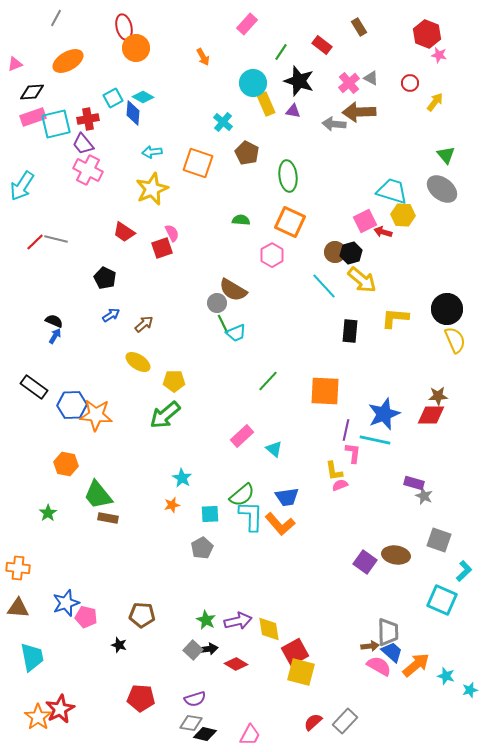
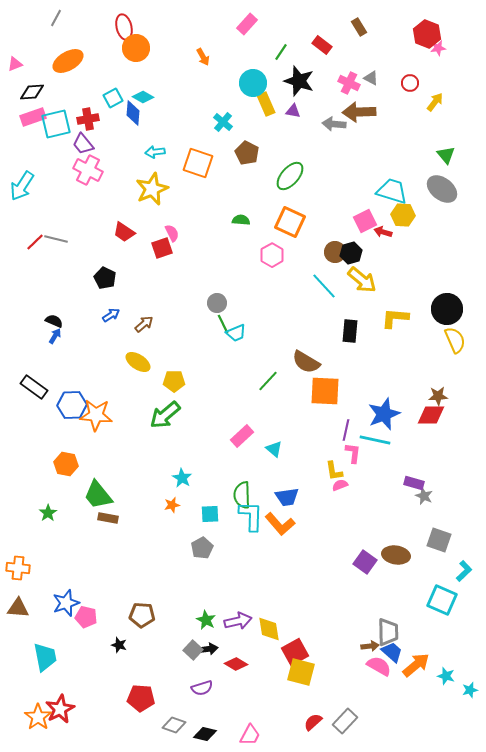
pink star at (439, 55): moved 1 px left, 7 px up; rotated 21 degrees counterclockwise
pink cross at (349, 83): rotated 25 degrees counterclockwise
cyan arrow at (152, 152): moved 3 px right
green ellipse at (288, 176): moved 2 px right; rotated 48 degrees clockwise
brown semicircle at (233, 290): moved 73 px right, 72 px down
green semicircle at (242, 495): rotated 128 degrees clockwise
cyan trapezoid at (32, 657): moved 13 px right
purple semicircle at (195, 699): moved 7 px right, 11 px up
gray diamond at (191, 723): moved 17 px left, 2 px down; rotated 10 degrees clockwise
